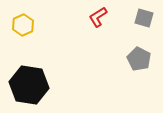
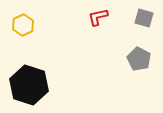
red L-shape: rotated 20 degrees clockwise
black hexagon: rotated 9 degrees clockwise
